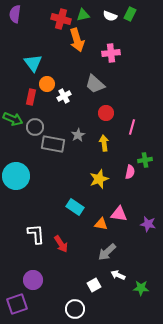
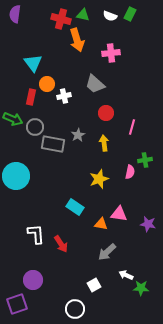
green triangle: rotated 24 degrees clockwise
white cross: rotated 16 degrees clockwise
white arrow: moved 8 px right
